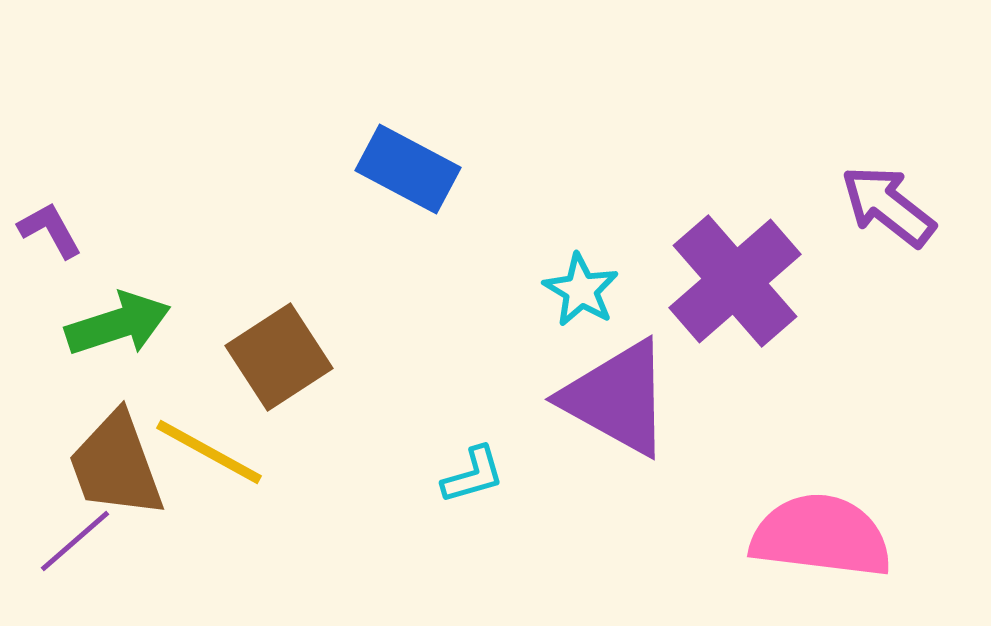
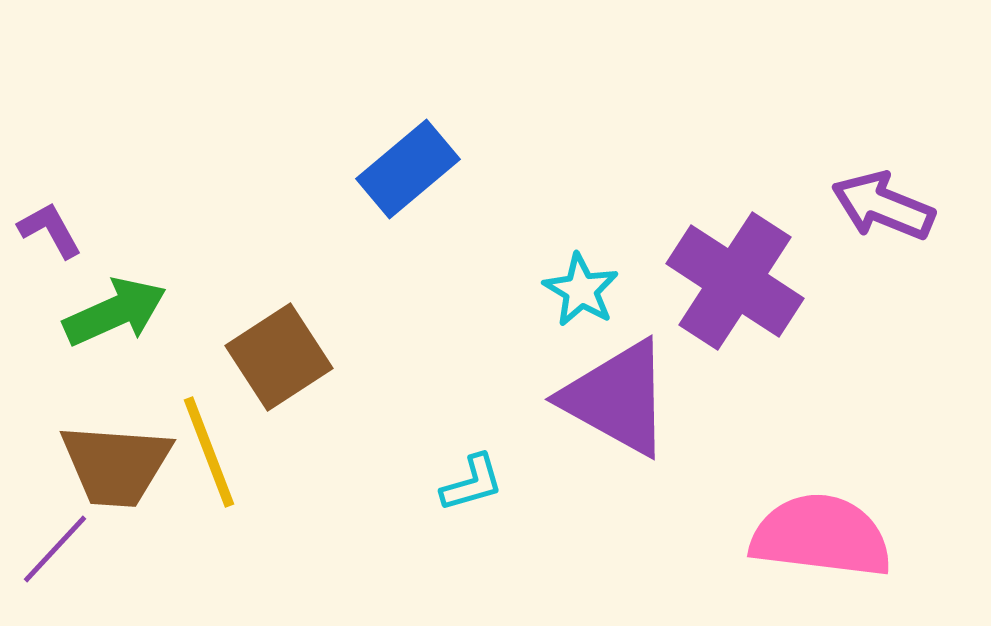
blue rectangle: rotated 68 degrees counterclockwise
purple arrow: moved 5 px left; rotated 16 degrees counterclockwise
purple cross: rotated 16 degrees counterclockwise
green arrow: moved 3 px left, 12 px up; rotated 6 degrees counterclockwise
yellow line: rotated 40 degrees clockwise
brown trapezoid: rotated 66 degrees counterclockwise
cyan L-shape: moved 1 px left, 8 px down
purple line: moved 20 px left, 8 px down; rotated 6 degrees counterclockwise
